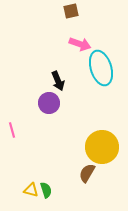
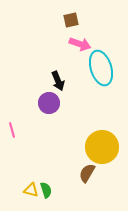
brown square: moved 9 px down
